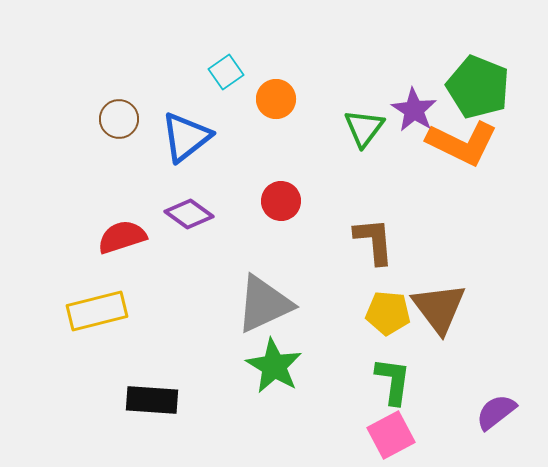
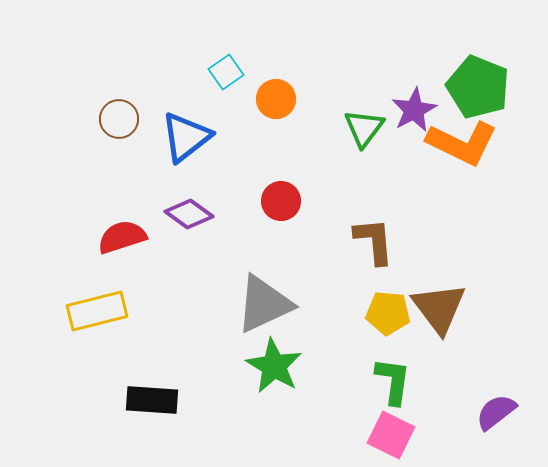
purple star: rotated 12 degrees clockwise
pink square: rotated 36 degrees counterclockwise
